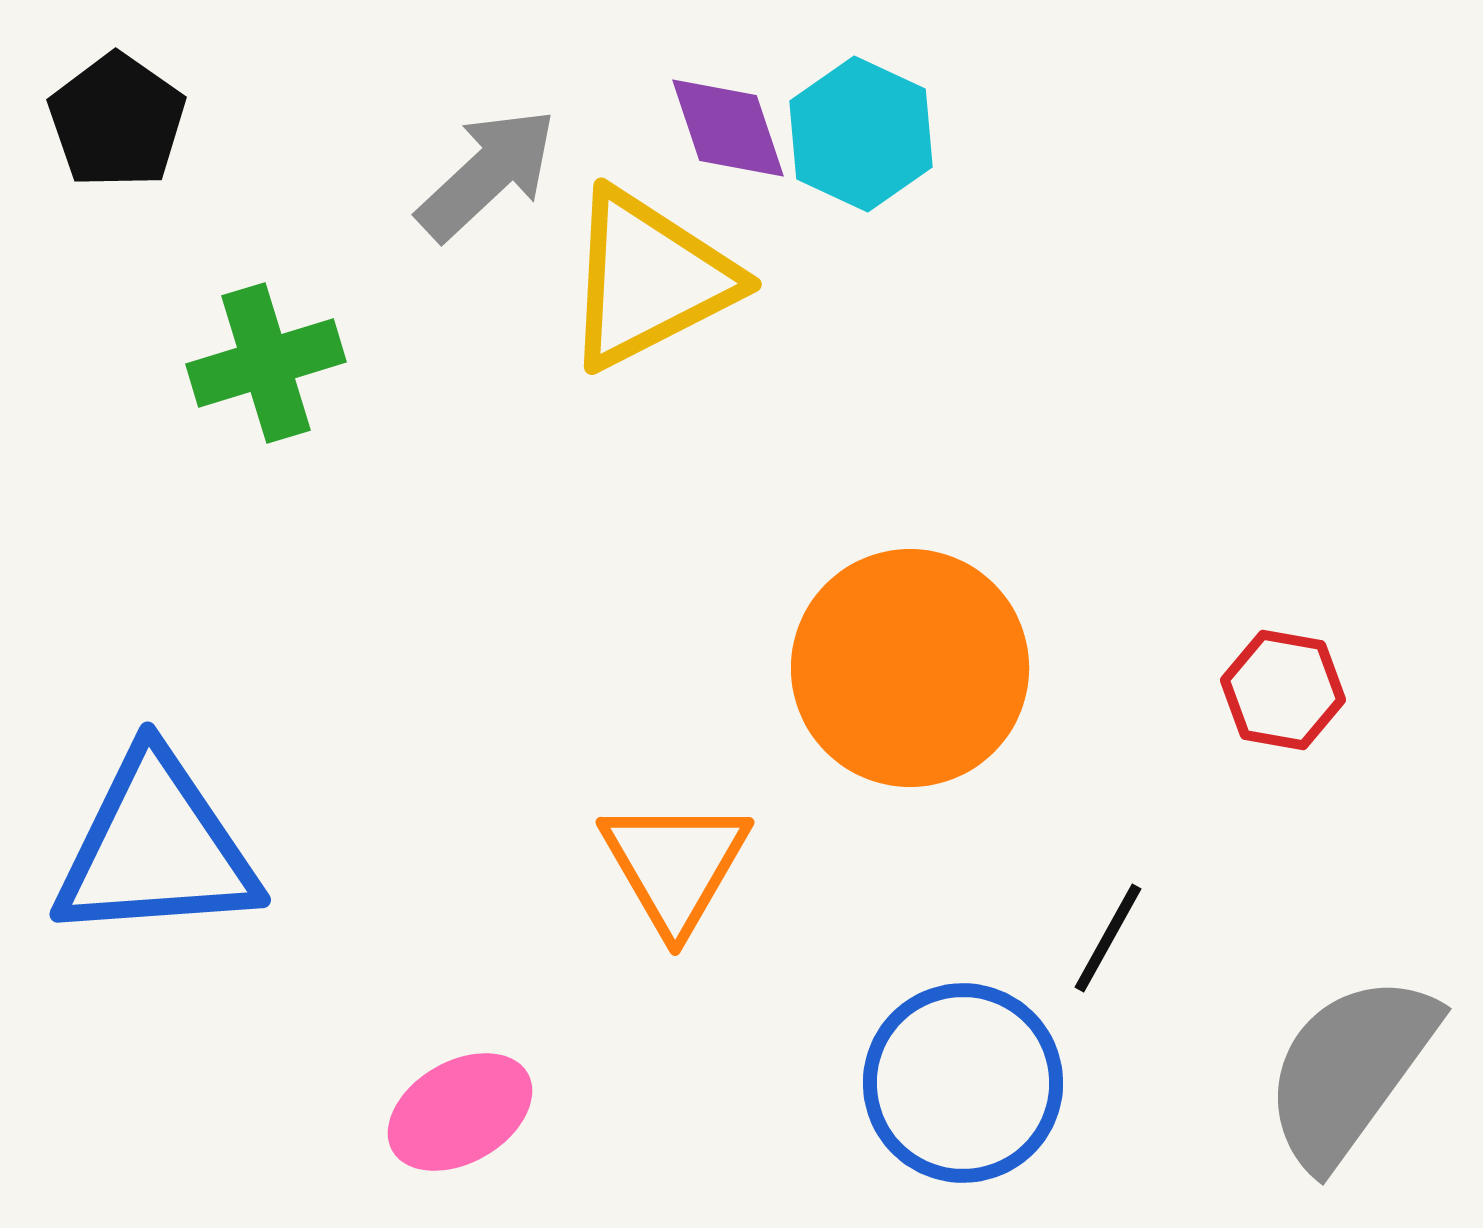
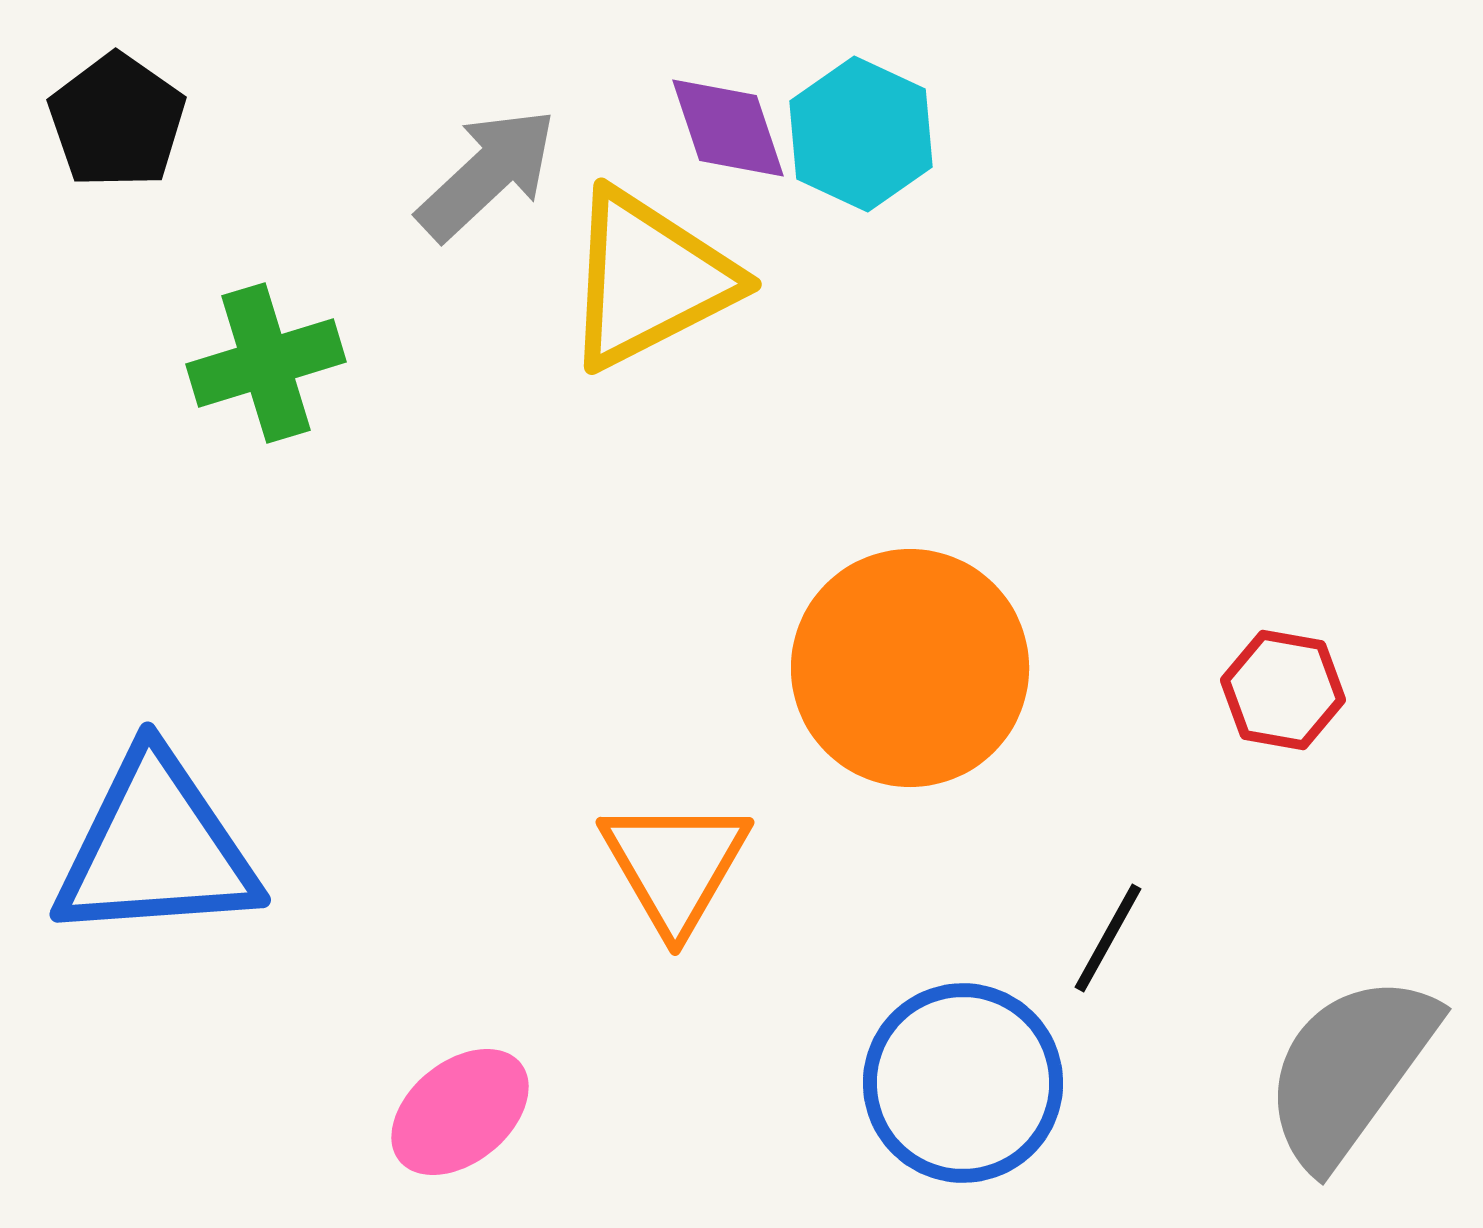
pink ellipse: rotated 9 degrees counterclockwise
